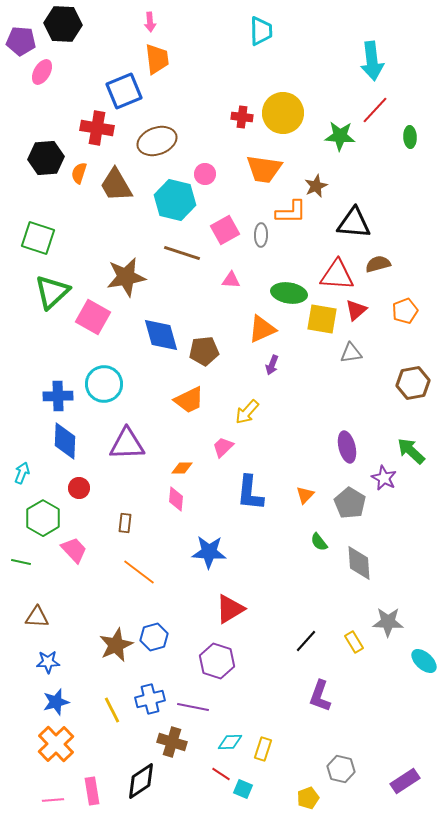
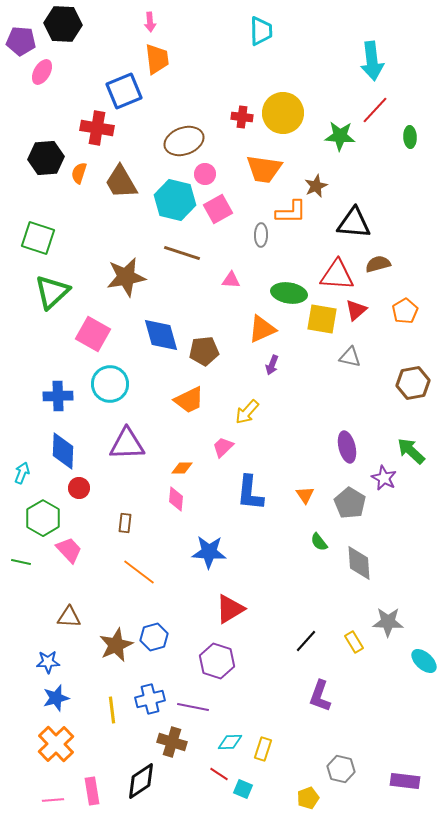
brown ellipse at (157, 141): moved 27 px right
brown trapezoid at (116, 185): moved 5 px right, 3 px up
pink square at (225, 230): moved 7 px left, 21 px up
orange pentagon at (405, 311): rotated 10 degrees counterclockwise
pink square at (93, 317): moved 17 px down
gray triangle at (351, 353): moved 1 px left, 4 px down; rotated 20 degrees clockwise
cyan circle at (104, 384): moved 6 px right
blue diamond at (65, 441): moved 2 px left, 10 px down
orange triangle at (305, 495): rotated 18 degrees counterclockwise
pink trapezoid at (74, 550): moved 5 px left
brown triangle at (37, 617): moved 32 px right
blue star at (56, 702): moved 4 px up
yellow line at (112, 710): rotated 20 degrees clockwise
red line at (221, 774): moved 2 px left
purple rectangle at (405, 781): rotated 40 degrees clockwise
